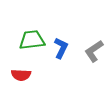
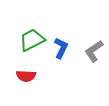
green trapezoid: rotated 20 degrees counterclockwise
red semicircle: moved 5 px right, 1 px down
